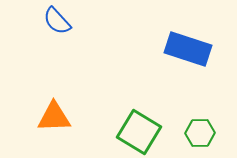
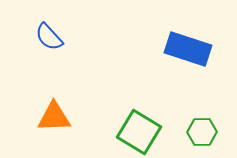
blue semicircle: moved 8 px left, 16 px down
green hexagon: moved 2 px right, 1 px up
